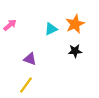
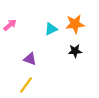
orange star: rotated 18 degrees clockwise
